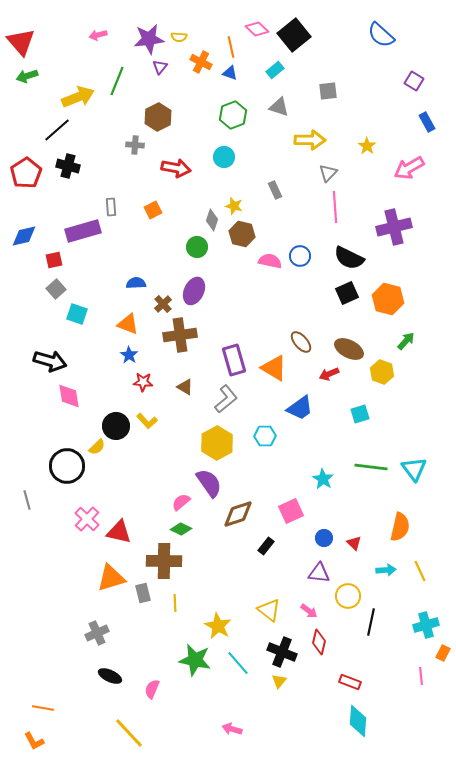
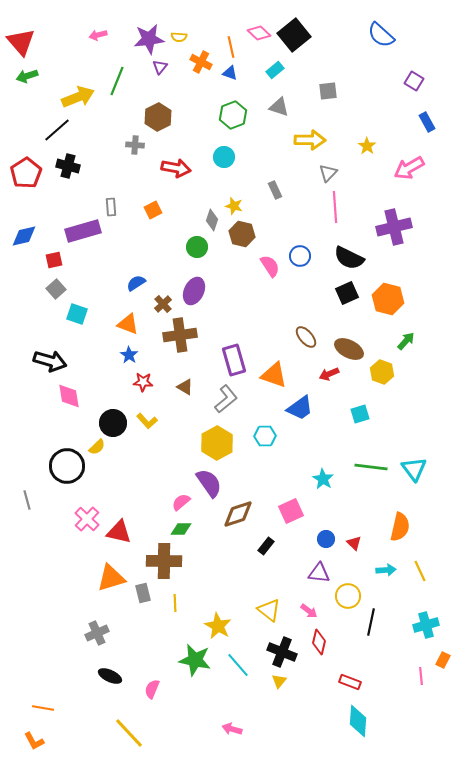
pink diamond at (257, 29): moved 2 px right, 4 px down
pink semicircle at (270, 261): moved 5 px down; rotated 45 degrees clockwise
blue semicircle at (136, 283): rotated 30 degrees counterclockwise
brown ellipse at (301, 342): moved 5 px right, 5 px up
orange triangle at (274, 368): moved 7 px down; rotated 12 degrees counterclockwise
black circle at (116, 426): moved 3 px left, 3 px up
green diamond at (181, 529): rotated 25 degrees counterclockwise
blue circle at (324, 538): moved 2 px right, 1 px down
orange rectangle at (443, 653): moved 7 px down
cyan line at (238, 663): moved 2 px down
